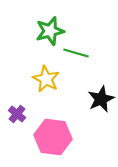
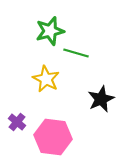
purple cross: moved 8 px down
